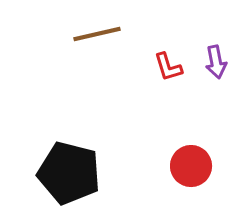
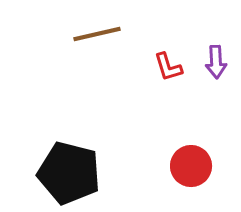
purple arrow: rotated 8 degrees clockwise
